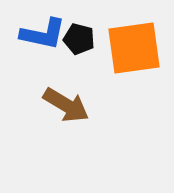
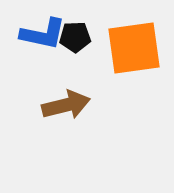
black pentagon: moved 4 px left, 2 px up; rotated 16 degrees counterclockwise
brown arrow: rotated 45 degrees counterclockwise
